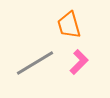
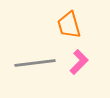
gray line: rotated 24 degrees clockwise
